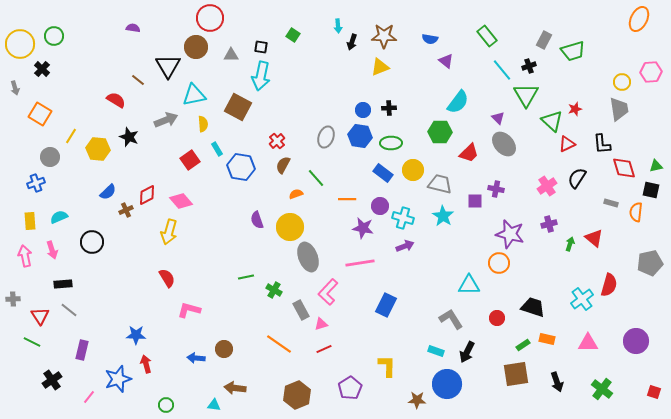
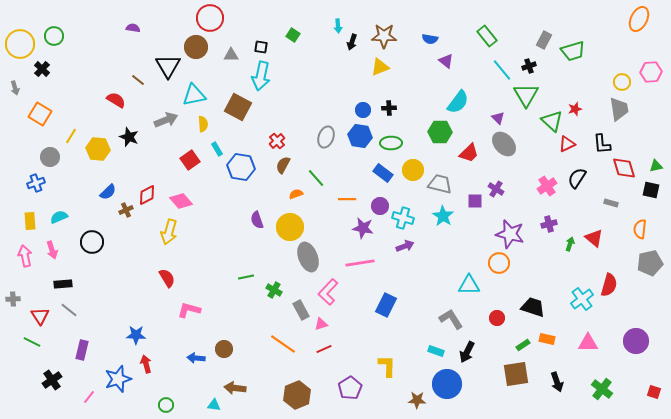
purple cross at (496, 189): rotated 21 degrees clockwise
orange semicircle at (636, 212): moved 4 px right, 17 px down
orange line at (279, 344): moved 4 px right
